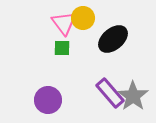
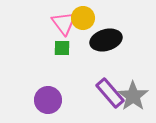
black ellipse: moved 7 px left, 1 px down; rotated 24 degrees clockwise
